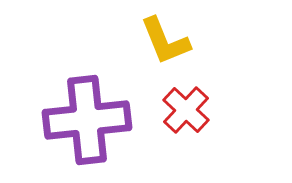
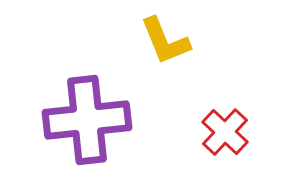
red cross: moved 39 px right, 22 px down
